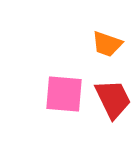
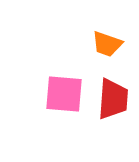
red trapezoid: rotated 30 degrees clockwise
